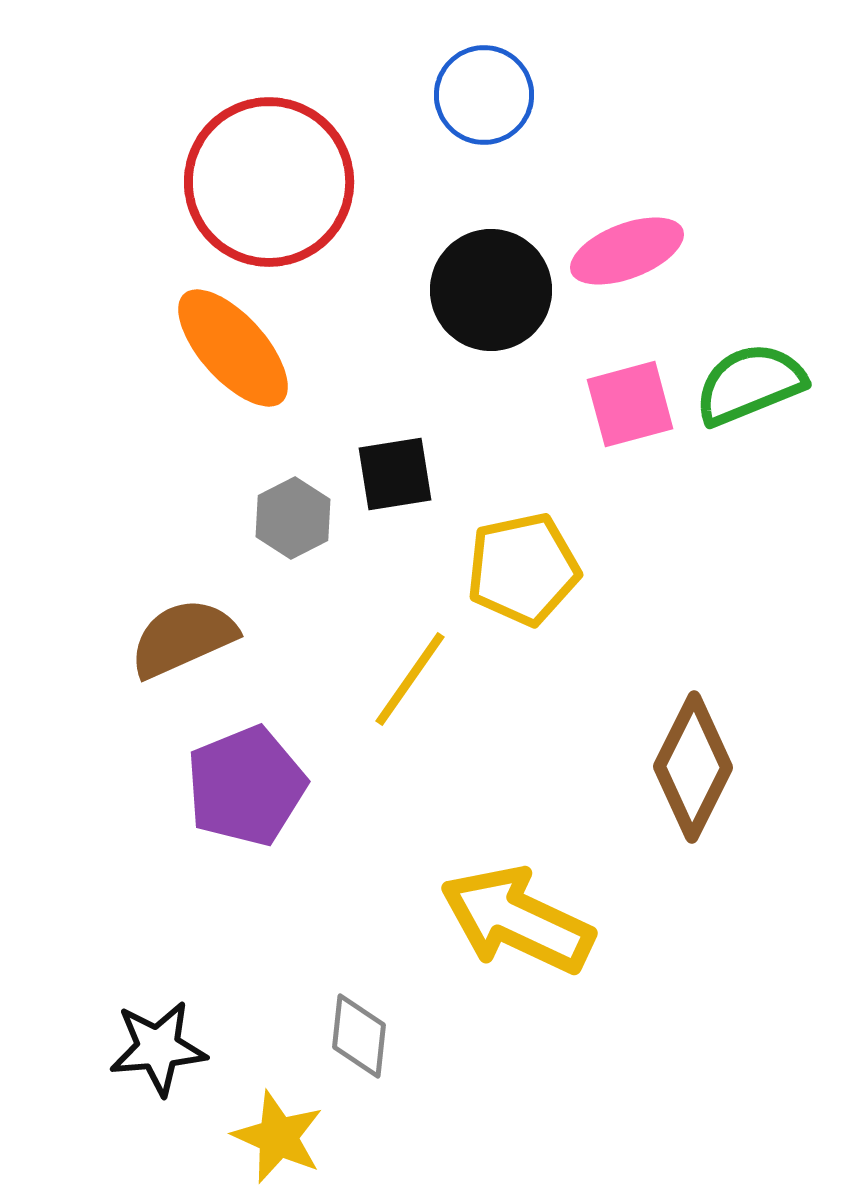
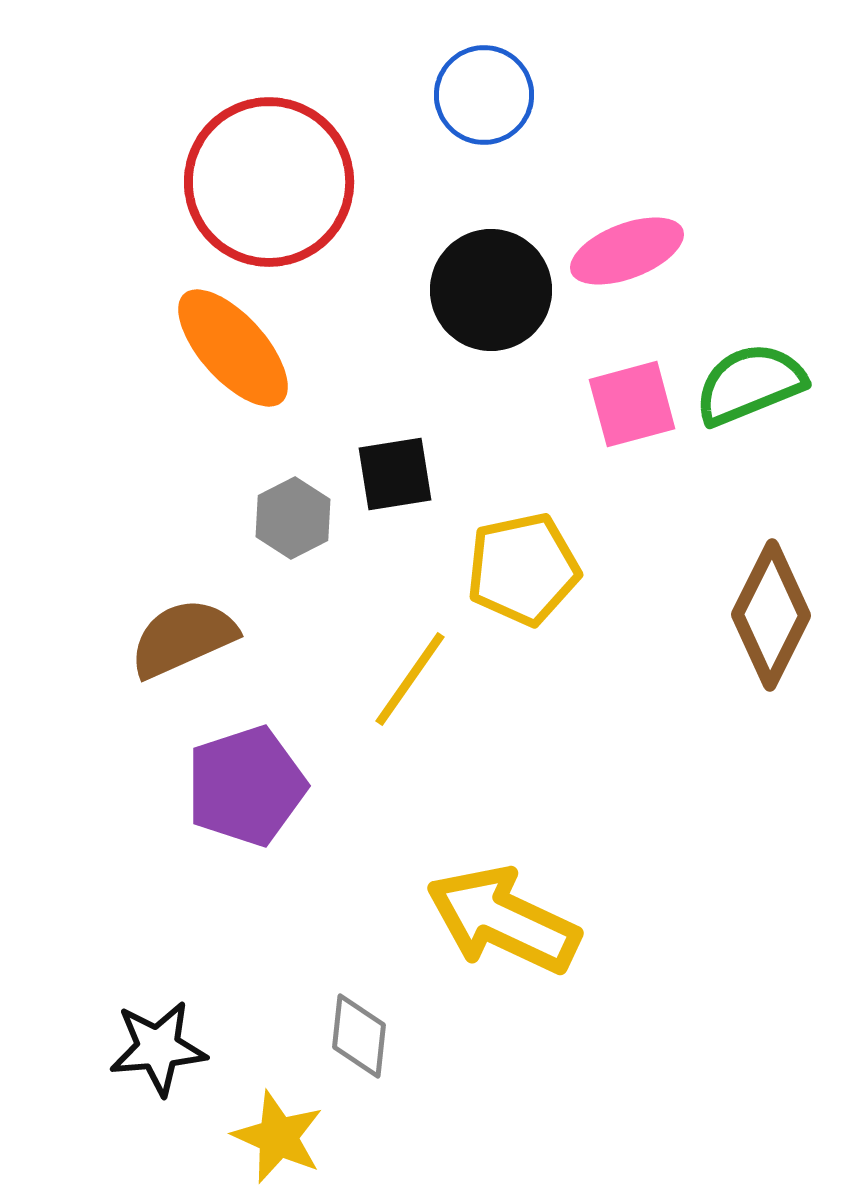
pink square: moved 2 px right
brown diamond: moved 78 px right, 152 px up
purple pentagon: rotated 4 degrees clockwise
yellow arrow: moved 14 px left
